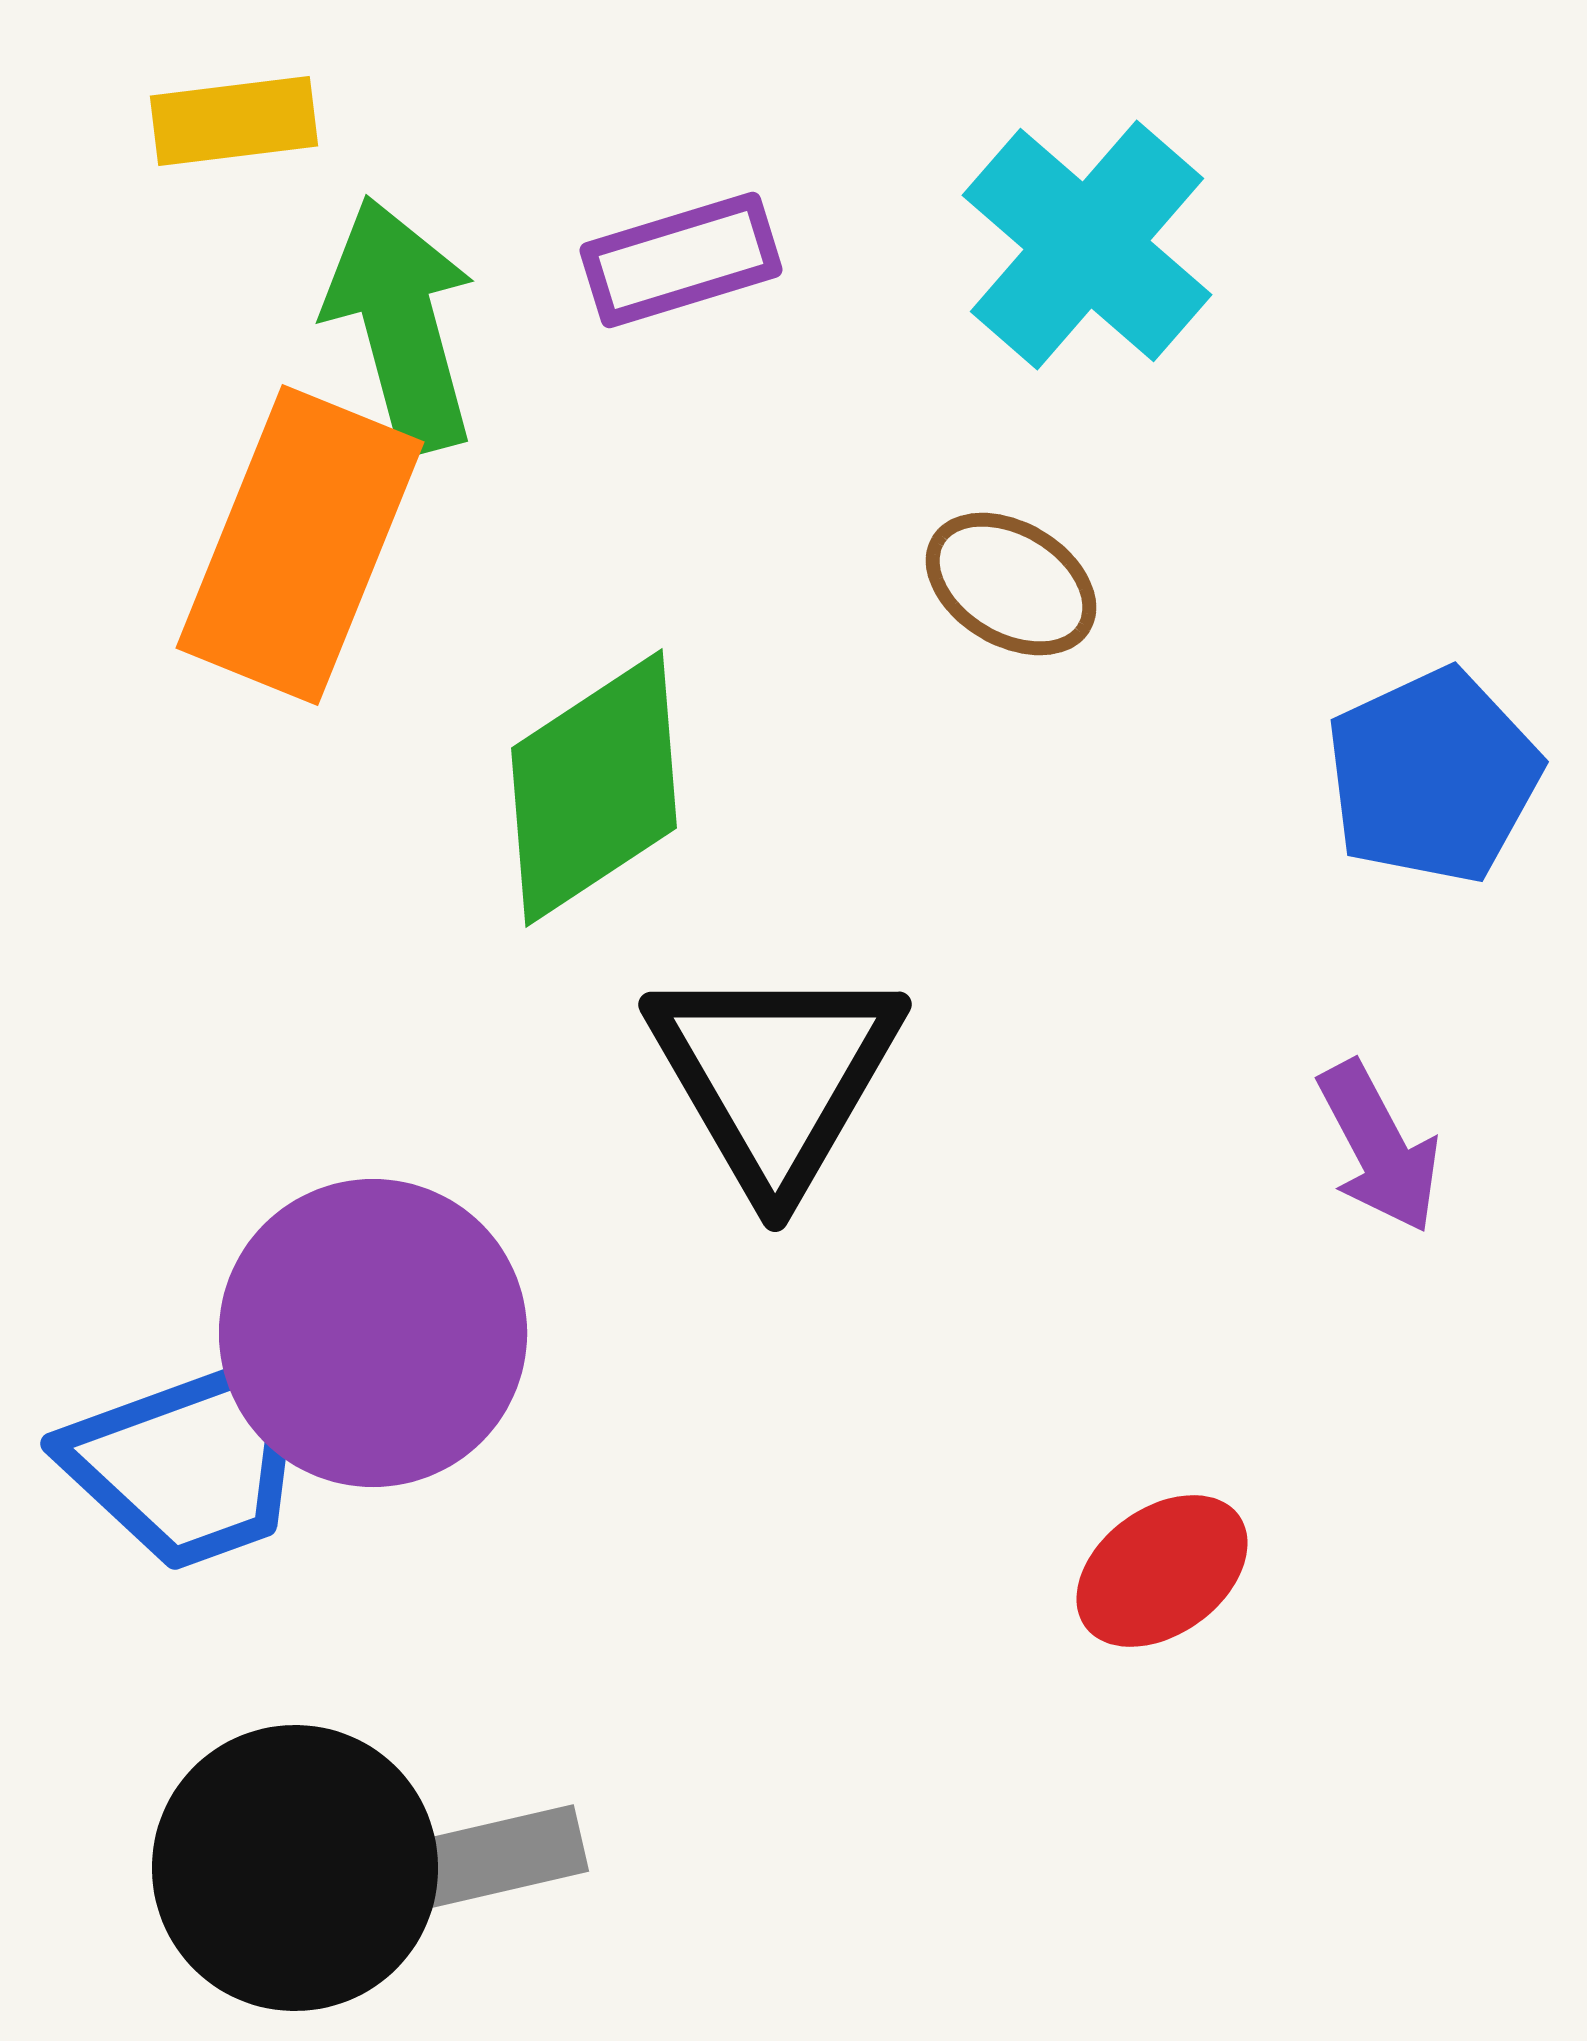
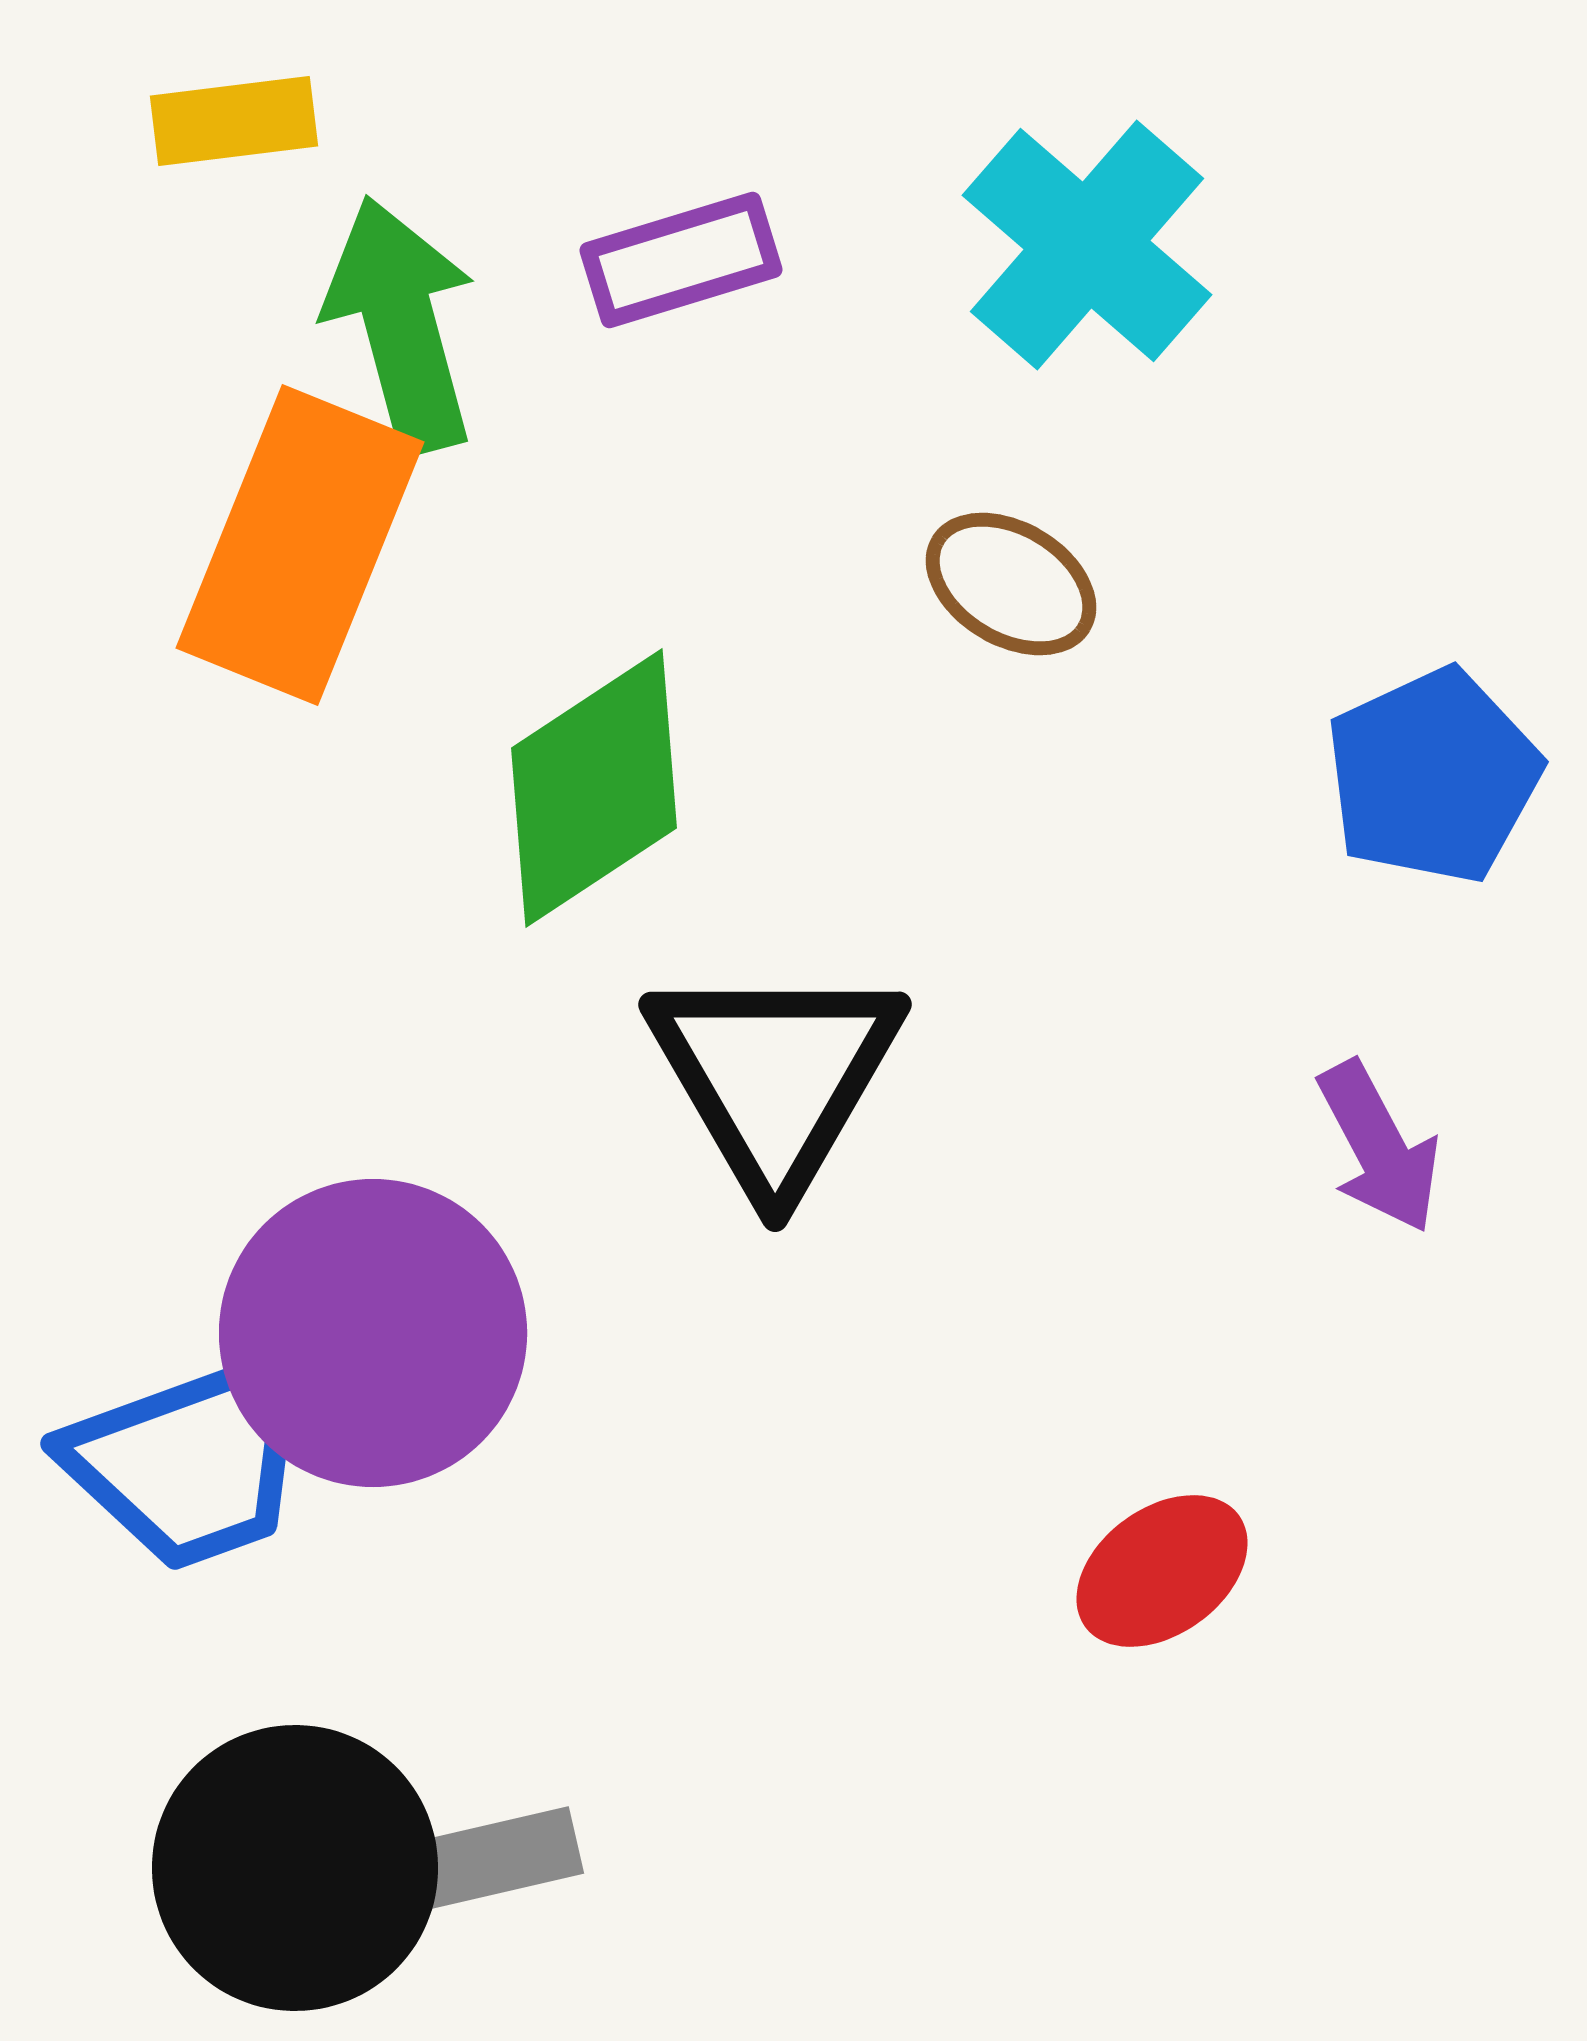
gray rectangle: moved 5 px left, 2 px down
